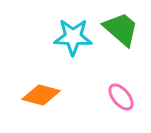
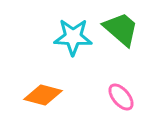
orange diamond: moved 2 px right
